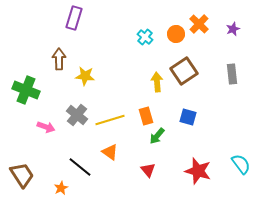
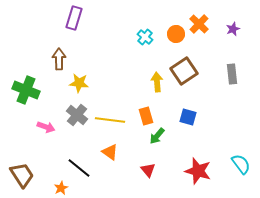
yellow star: moved 6 px left, 7 px down
yellow line: rotated 24 degrees clockwise
black line: moved 1 px left, 1 px down
